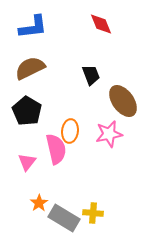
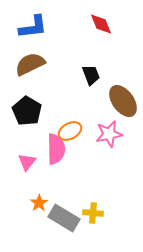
brown semicircle: moved 4 px up
orange ellipse: rotated 55 degrees clockwise
pink semicircle: rotated 12 degrees clockwise
